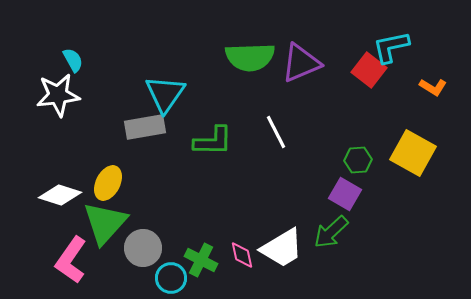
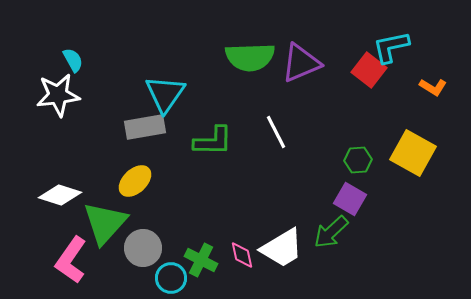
yellow ellipse: moved 27 px right, 2 px up; rotated 20 degrees clockwise
purple square: moved 5 px right, 5 px down
